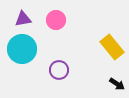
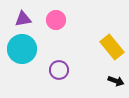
black arrow: moved 1 px left, 3 px up; rotated 14 degrees counterclockwise
